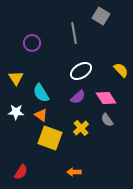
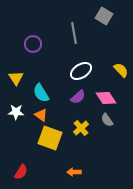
gray square: moved 3 px right
purple circle: moved 1 px right, 1 px down
